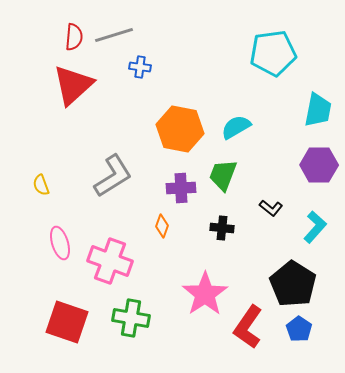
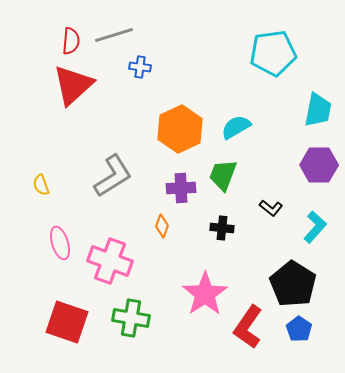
red semicircle: moved 3 px left, 4 px down
orange hexagon: rotated 24 degrees clockwise
